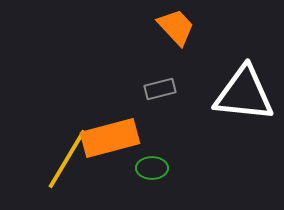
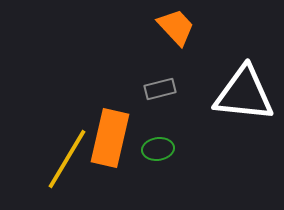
orange rectangle: rotated 62 degrees counterclockwise
green ellipse: moved 6 px right, 19 px up; rotated 8 degrees counterclockwise
